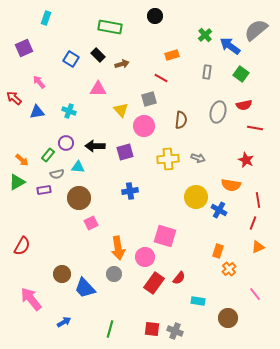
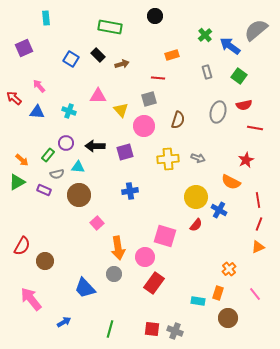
cyan rectangle at (46, 18): rotated 24 degrees counterclockwise
gray rectangle at (207, 72): rotated 24 degrees counterclockwise
green square at (241, 74): moved 2 px left, 2 px down
red line at (161, 78): moved 3 px left; rotated 24 degrees counterclockwise
pink arrow at (39, 82): moved 4 px down
pink triangle at (98, 89): moved 7 px down
blue triangle at (37, 112): rotated 14 degrees clockwise
brown semicircle at (181, 120): moved 3 px left; rotated 12 degrees clockwise
red star at (246, 160): rotated 21 degrees clockwise
orange semicircle at (231, 185): moved 3 px up; rotated 18 degrees clockwise
purple rectangle at (44, 190): rotated 32 degrees clockwise
brown circle at (79, 198): moved 3 px up
pink square at (91, 223): moved 6 px right; rotated 16 degrees counterclockwise
red line at (253, 223): moved 6 px right, 1 px down
orange rectangle at (218, 251): moved 42 px down
brown circle at (62, 274): moved 17 px left, 13 px up
red semicircle at (179, 278): moved 17 px right, 53 px up
